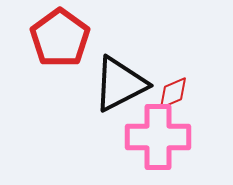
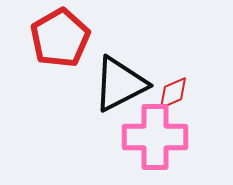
red pentagon: rotated 6 degrees clockwise
pink cross: moved 3 px left
